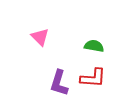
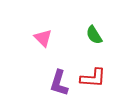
pink triangle: moved 3 px right, 1 px down
green semicircle: moved 11 px up; rotated 132 degrees counterclockwise
